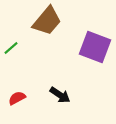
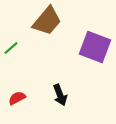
black arrow: rotated 35 degrees clockwise
